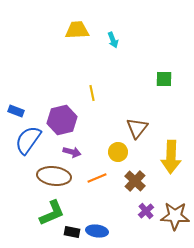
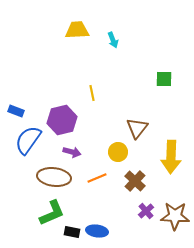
brown ellipse: moved 1 px down
